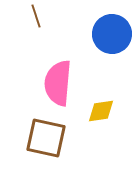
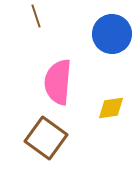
pink semicircle: moved 1 px up
yellow diamond: moved 10 px right, 3 px up
brown square: rotated 24 degrees clockwise
